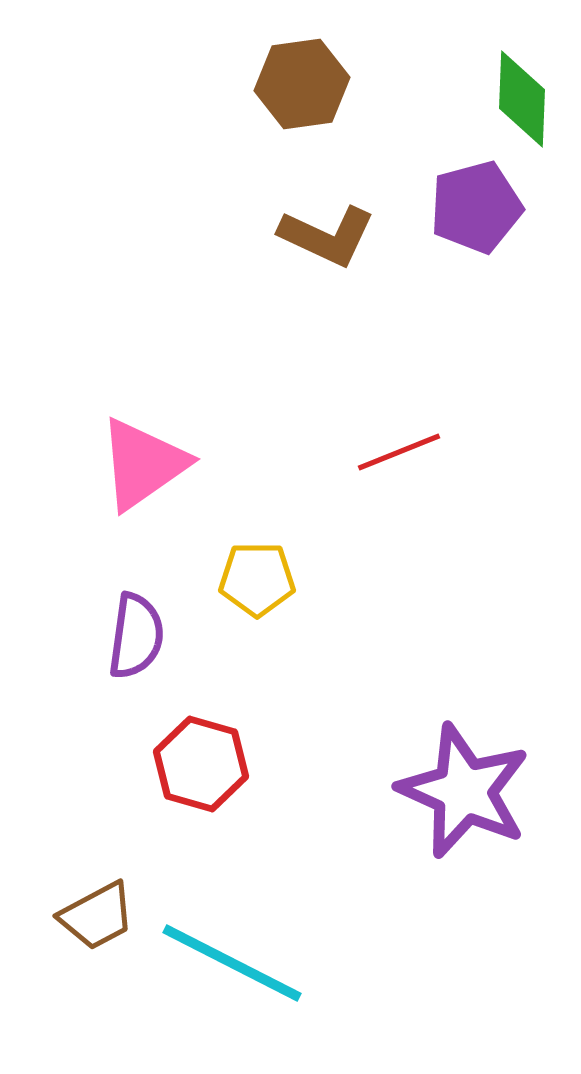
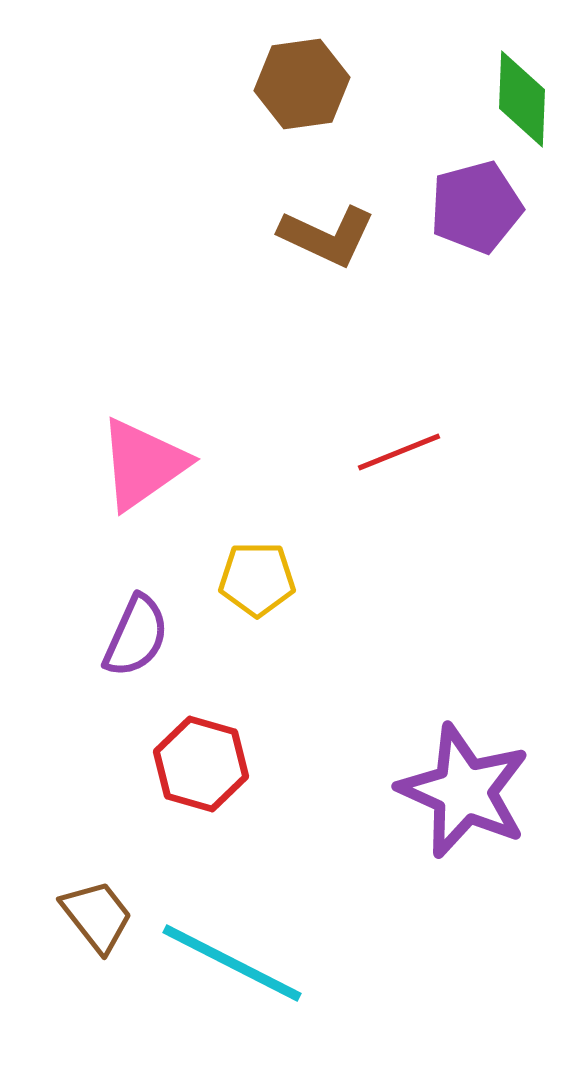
purple semicircle: rotated 16 degrees clockwise
brown trapezoid: rotated 100 degrees counterclockwise
